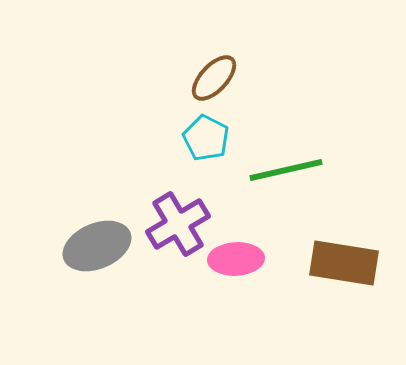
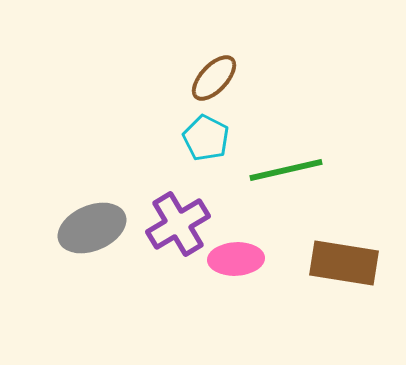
gray ellipse: moved 5 px left, 18 px up
